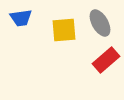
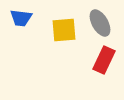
blue trapezoid: rotated 15 degrees clockwise
red rectangle: moved 2 px left; rotated 24 degrees counterclockwise
